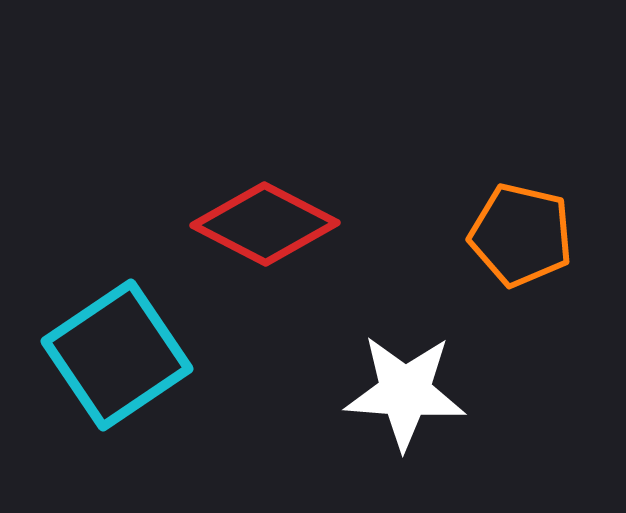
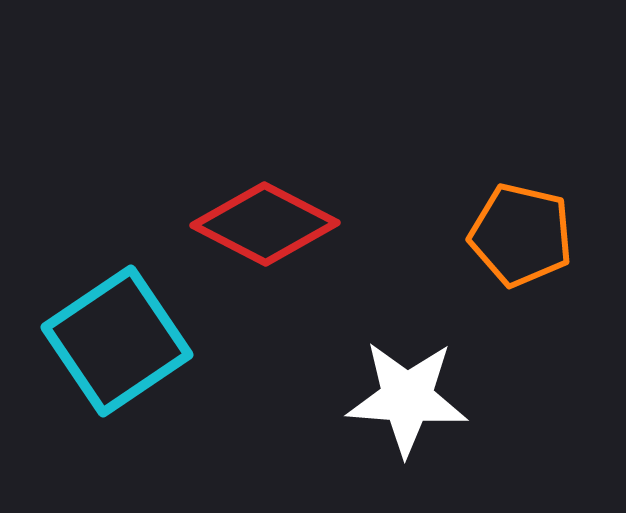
cyan square: moved 14 px up
white star: moved 2 px right, 6 px down
